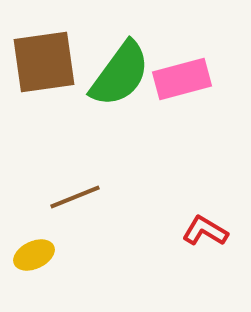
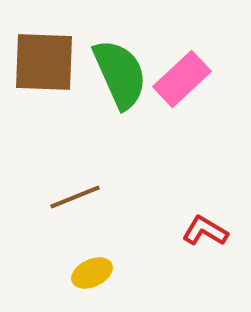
brown square: rotated 10 degrees clockwise
green semicircle: rotated 60 degrees counterclockwise
pink rectangle: rotated 28 degrees counterclockwise
yellow ellipse: moved 58 px right, 18 px down
